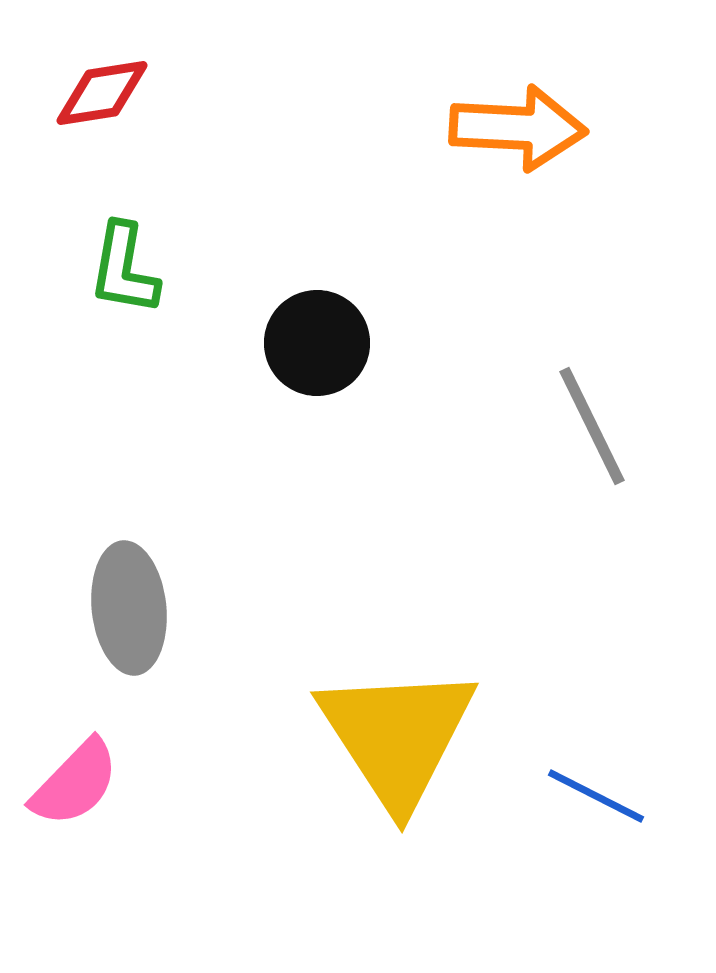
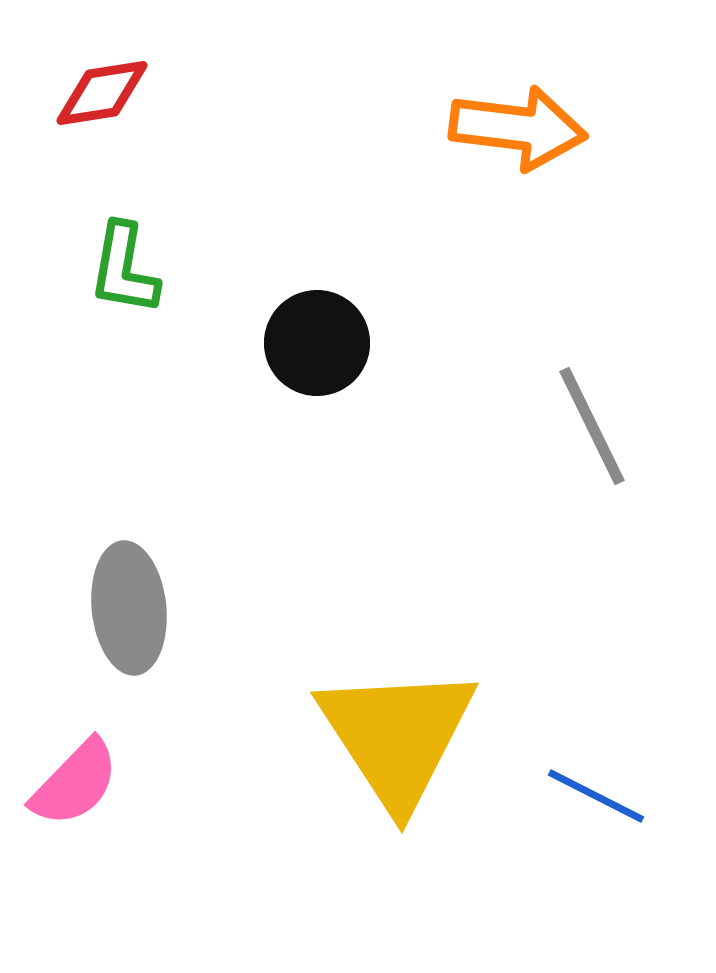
orange arrow: rotated 4 degrees clockwise
